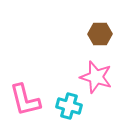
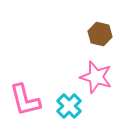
brown hexagon: rotated 15 degrees clockwise
cyan cross: rotated 30 degrees clockwise
